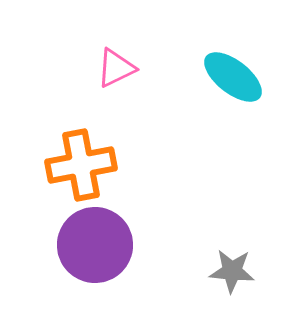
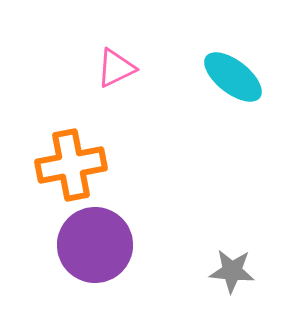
orange cross: moved 10 px left
